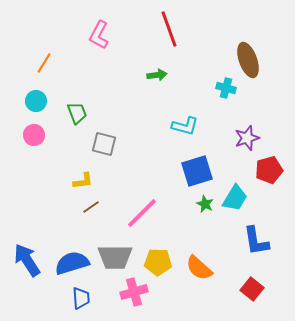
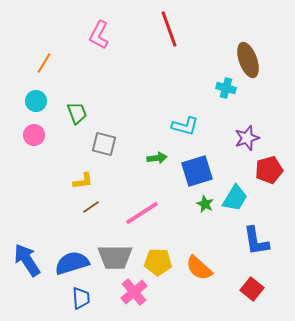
green arrow: moved 83 px down
pink line: rotated 12 degrees clockwise
pink cross: rotated 24 degrees counterclockwise
